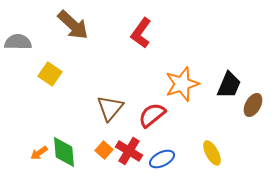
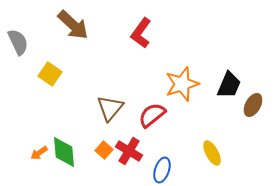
gray semicircle: rotated 64 degrees clockwise
blue ellipse: moved 11 px down; rotated 45 degrees counterclockwise
